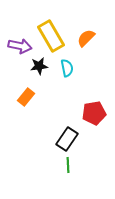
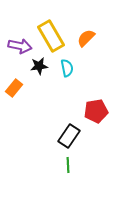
orange rectangle: moved 12 px left, 9 px up
red pentagon: moved 2 px right, 2 px up
black rectangle: moved 2 px right, 3 px up
